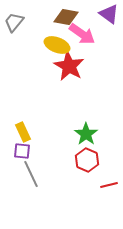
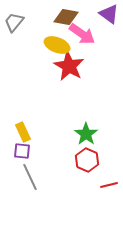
gray line: moved 1 px left, 3 px down
